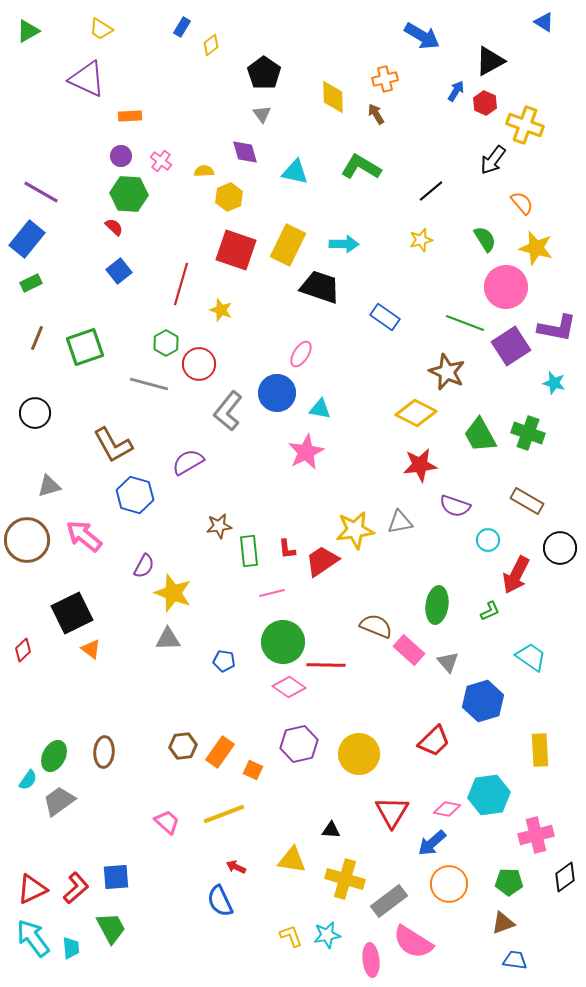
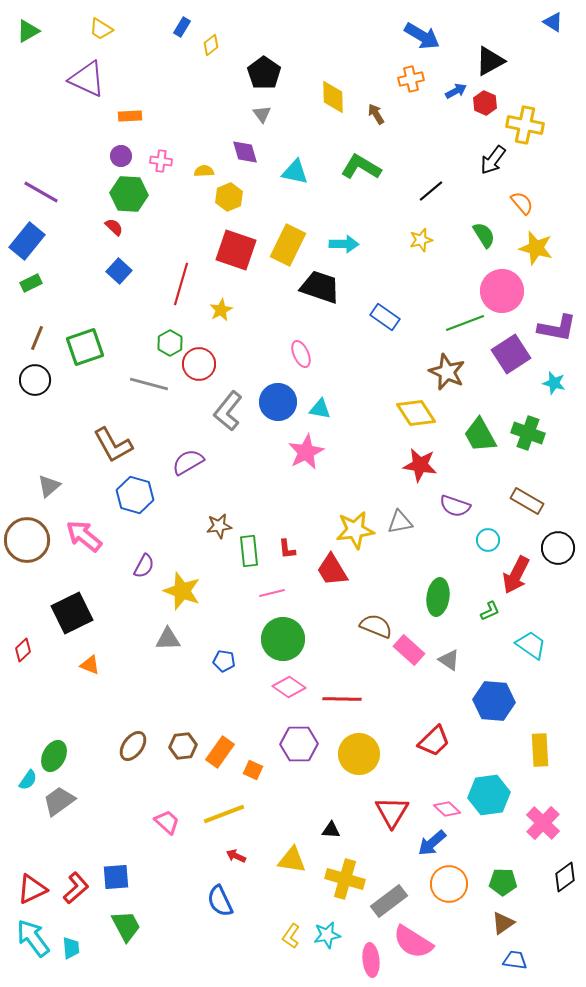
blue triangle at (544, 22): moved 9 px right
orange cross at (385, 79): moved 26 px right
blue arrow at (456, 91): rotated 30 degrees clockwise
yellow cross at (525, 125): rotated 9 degrees counterclockwise
pink cross at (161, 161): rotated 30 degrees counterclockwise
blue rectangle at (27, 239): moved 2 px down
green semicircle at (485, 239): moved 1 px left, 4 px up
blue square at (119, 271): rotated 10 degrees counterclockwise
pink circle at (506, 287): moved 4 px left, 4 px down
yellow star at (221, 310): rotated 25 degrees clockwise
green line at (465, 323): rotated 42 degrees counterclockwise
green hexagon at (166, 343): moved 4 px right
purple square at (511, 346): moved 8 px down
pink ellipse at (301, 354): rotated 56 degrees counterclockwise
blue circle at (277, 393): moved 1 px right, 9 px down
black circle at (35, 413): moved 33 px up
yellow diamond at (416, 413): rotated 30 degrees clockwise
red star at (420, 465): rotated 16 degrees clockwise
gray triangle at (49, 486): rotated 25 degrees counterclockwise
black circle at (560, 548): moved 2 px left
red trapezoid at (322, 561): moved 10 px right, 9 px down; rotated 87 degrees counterclockwise
yellow star at (173, 593): moved 9 px right, 2 px up
green ellipse at (437, 605): moved 1 px right, 8 px up
green circle at (283, 642): moved 3 px up
orange triangle at (91, 649): moved 1 px left, 16 px down; rotated 15 degrees counterclockwise
cyan trapezoid at (531, 657): moved 12 px up
gray triangle at (448, 662): moved 1 px right, 2 px up; rotated 15 degrees counterclockwise
red line at (326, 665): moved 16 px right, 34 px down
blue hexagon at (483, 701): moved 11 px right; rotated 21 degrees clockwise
purple hexagon at (299, 744): rotated 12 degrees clockwise
brown ellipse at (104, 752): moved 29 px right, 6 px up; rotated 32 degrees clockwise
pink diamond at (447, 809): rotated 32 degrees clockwise
pink cross at (536, 835): moved 7 px right, 12 px up; rotated 32 degrees counterclockwise
red arrow at (236, 867): moved 11 px up
green pentagon at (509, 882): moved 6 px left
brown triangle at (503, 923): rotated 15 degrees counterclockwise
green trapezoid at (111, 928): moved 15 px right, 2 px up
yellow L-shape at (291, 936): rotated 125 degrees counterclockwise
